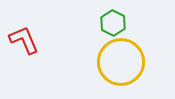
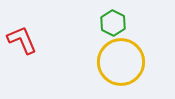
red L-shape: moved 2 px left
